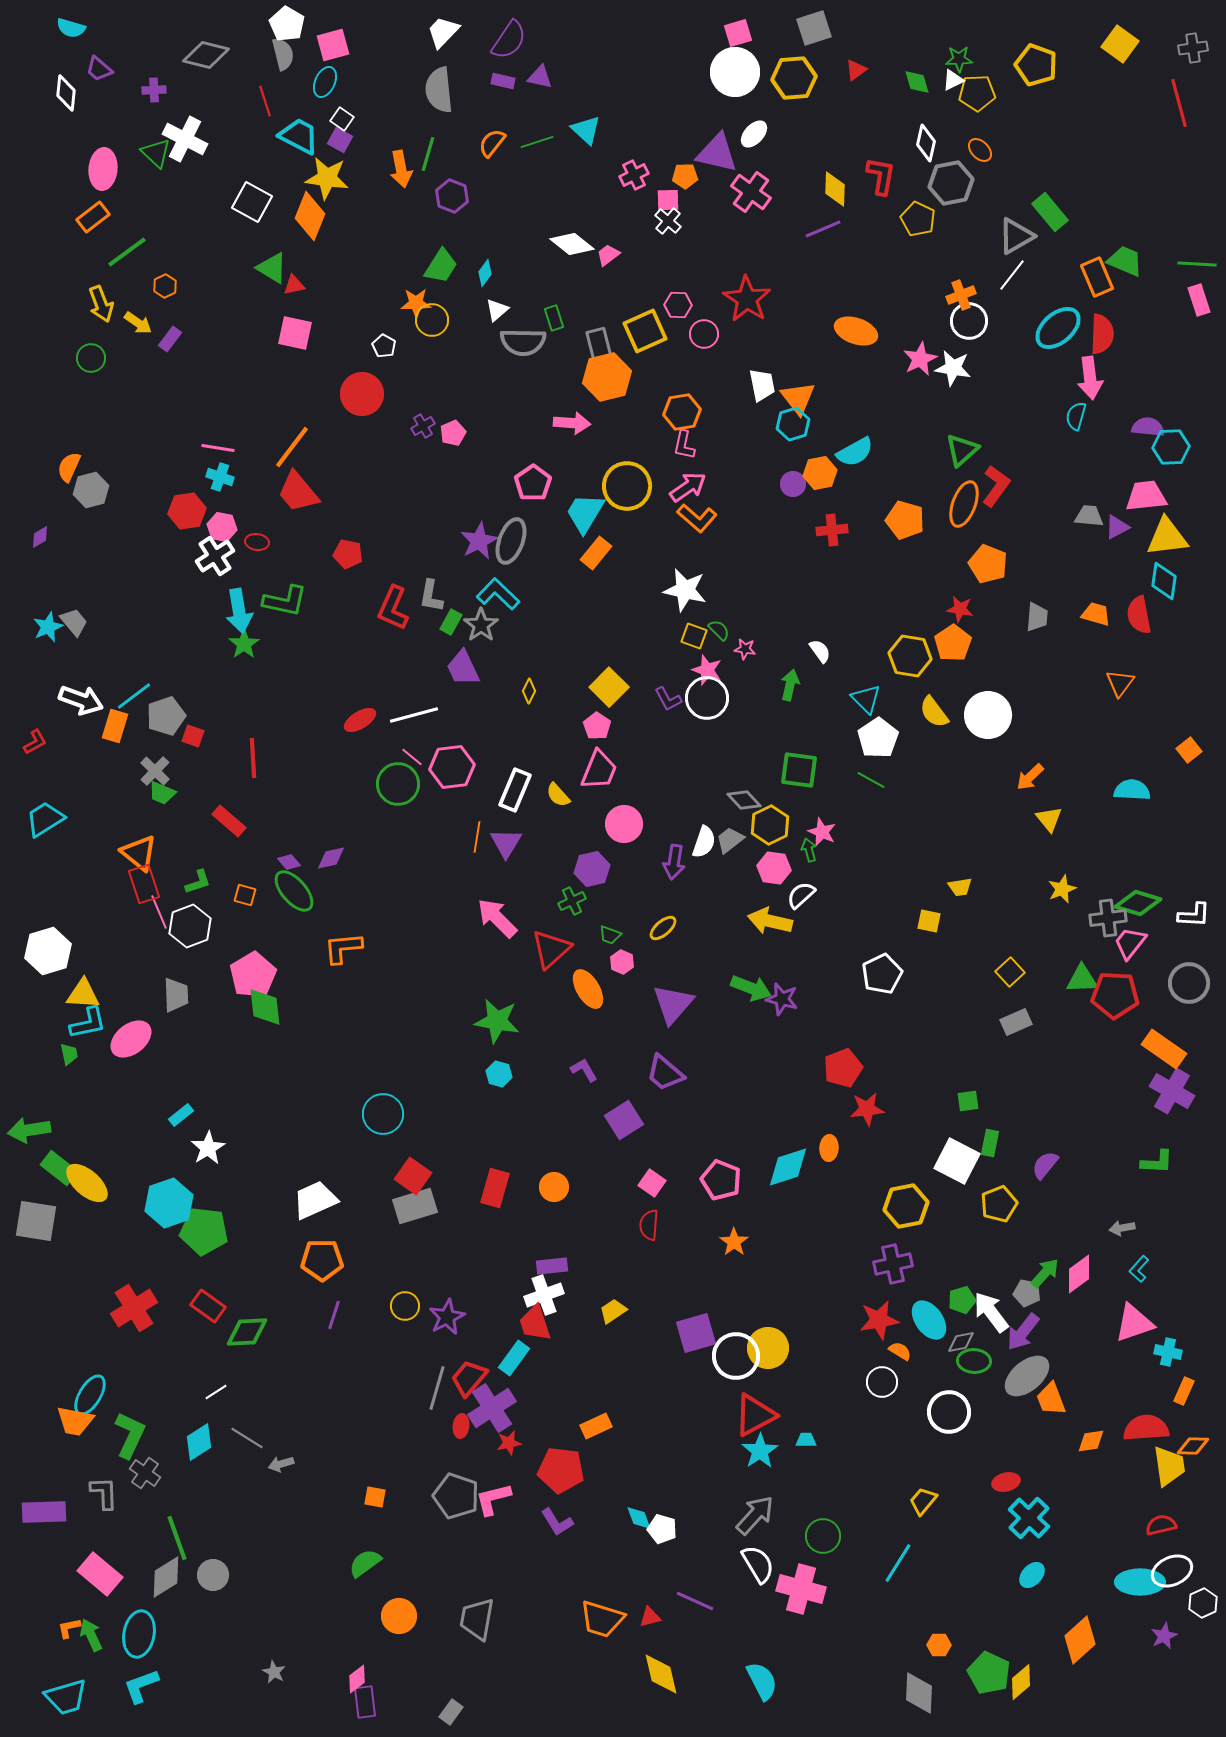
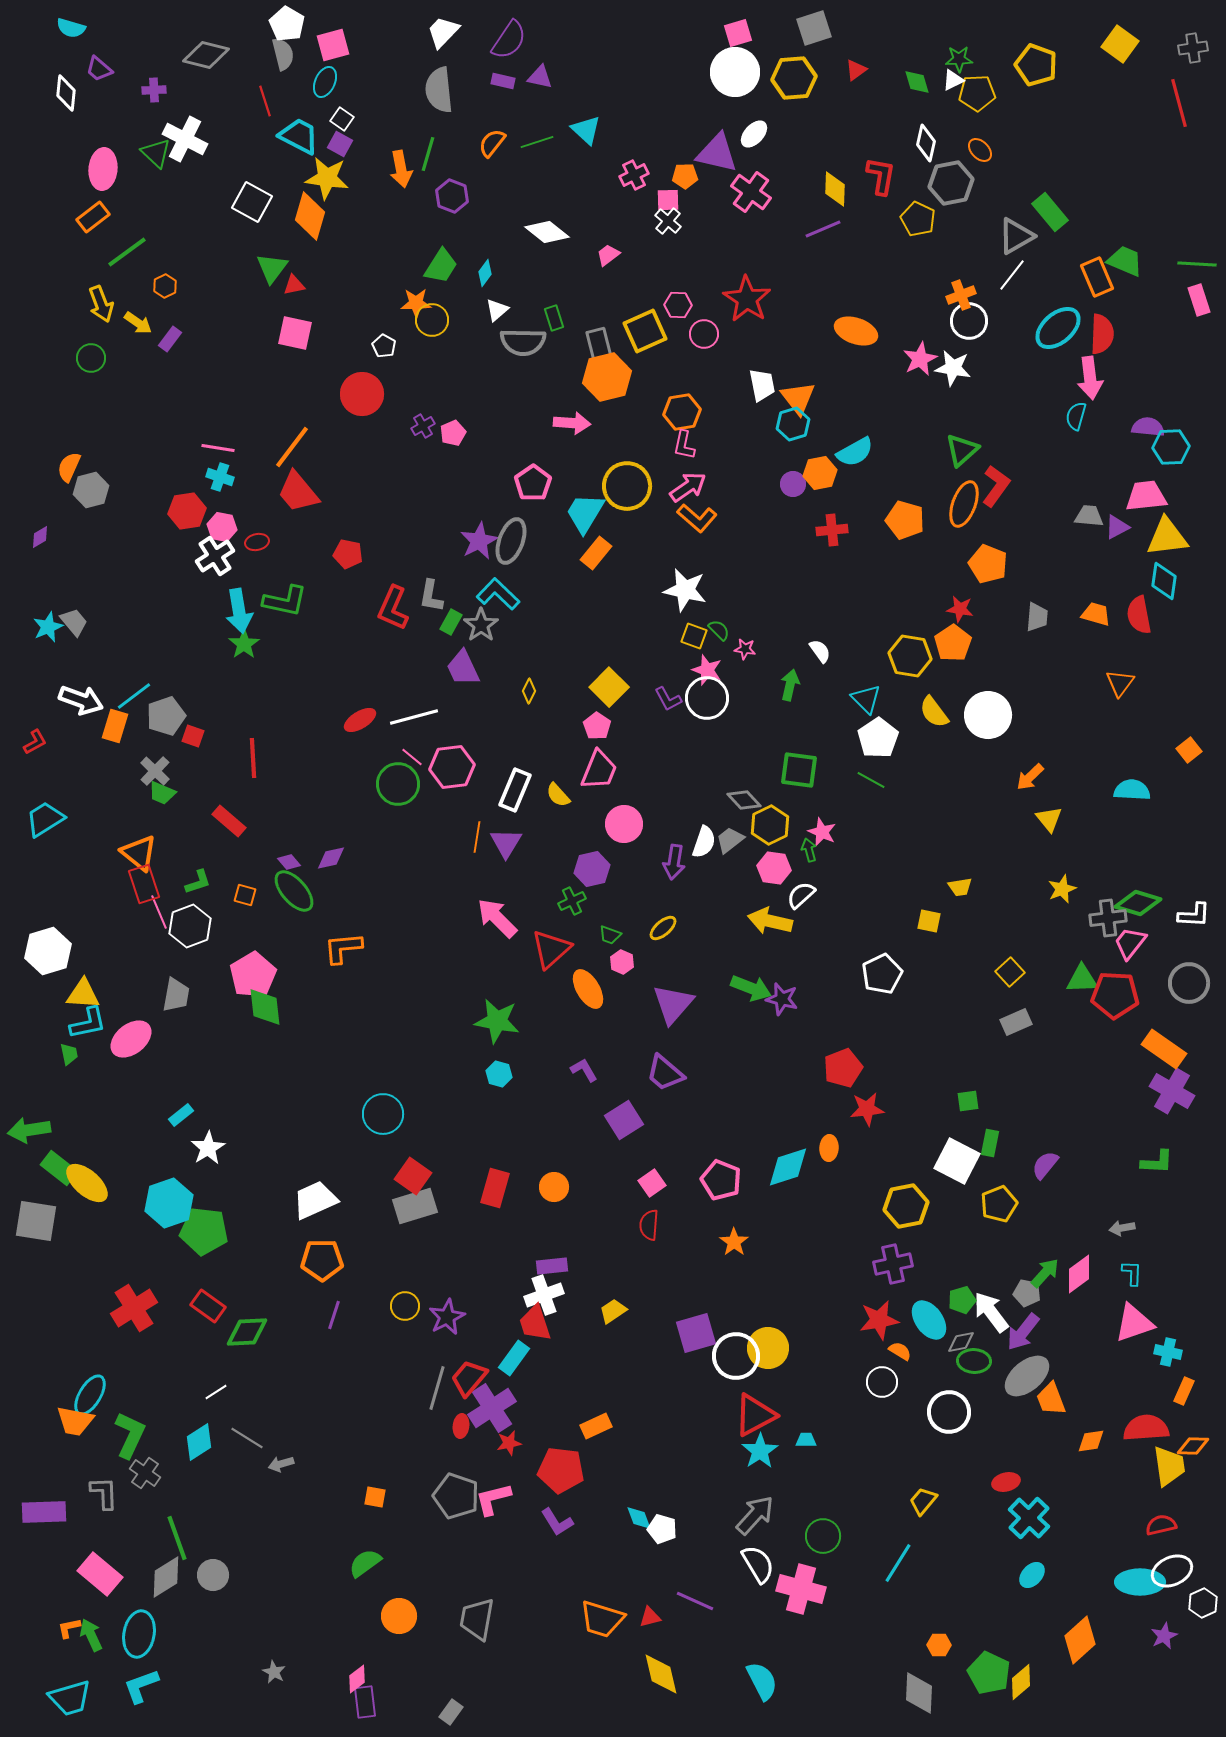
purple square at (340, 140): moved 4 px down
orange diamond at (310, 216): rotated 6 degrees counterclockwise
white diamond at (572, 244): moved 25 px left, 12 px up
green triangle at (272, 268): rotated 36 degrees clockwise
red ellipse at (257, 542): rotated 20 degrees counterclockwise
white line at (414, 715): moved 2 px down
gray trapezoid at (176, 995): rotated 12 degrees clockwise
pink square at (652, 1183): rotated 20 degrees clockwise
cyan L-shape at (1139, 1269): moved 7 px left, 4 px down; rotated 140 degrees clockwise
cyan trapezoid at (66, 1697): moved 4 px right, 1 px down
